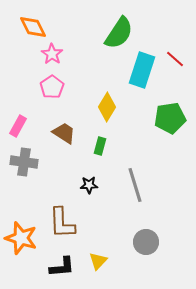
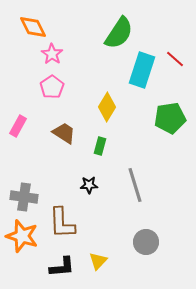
gray cross: moved 35 px down
orange star: moved 1 px right, 2 px up
